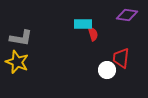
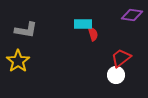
purple diamond: moved 5 px right
gray L-shape: moved 5 px right, 8 px up
red trapezoid: rotated 45 degrees clockwise
yellow star: moved 1 px right, 1 px up; rotated 15 degrees clockwise
white circle: moved 9 px right, 5 px down
